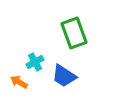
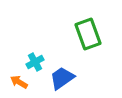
green rectangle: moved 14 px right, 1 px down
blue trapezoid: moved 2 px left, 2 px down; rotated 112 degrees clockwise
